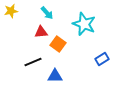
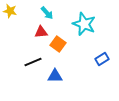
yellow star: moved 1 px left; rotated 24 degrees clockwise
